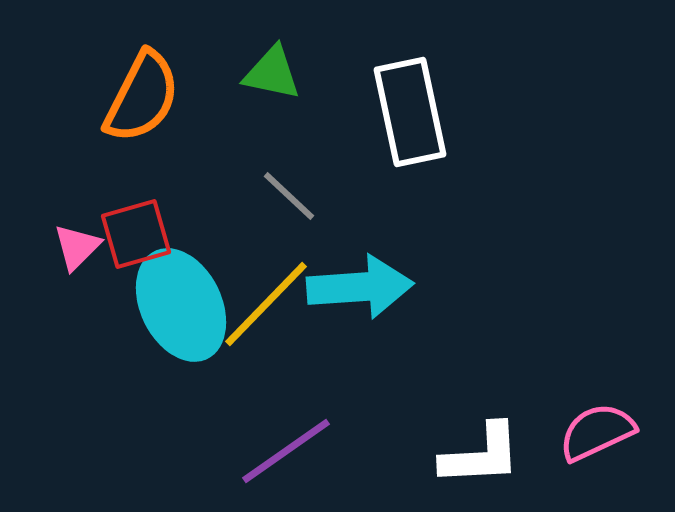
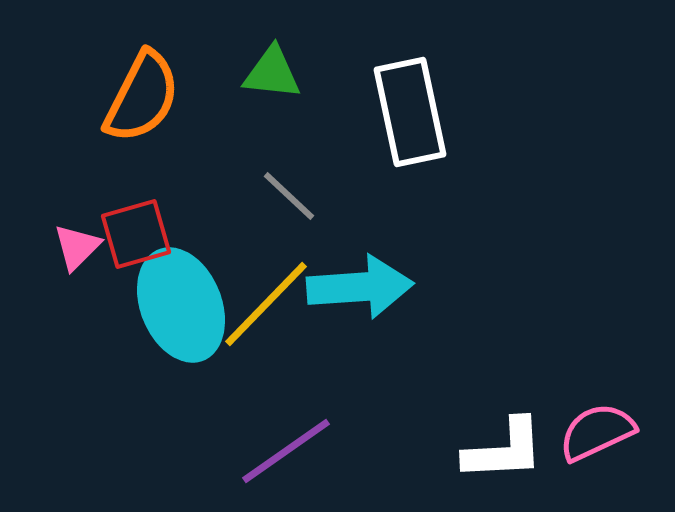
green triangle: rotated 6 degrees counterclockwise
cyan ellipse: rotated 4 degrees clockwise
white L-shape: moved 23 px right, 5 px up
